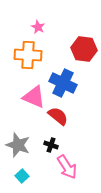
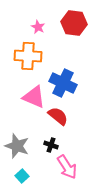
red hexagon: moved 10 px left, 26 px up
orange cross: moved 1 px down
gray star: moved 1 px left, 1 px down
